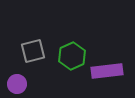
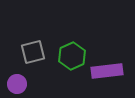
gray square: moved 1 px down
